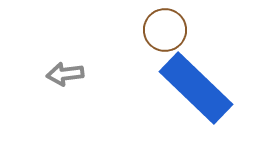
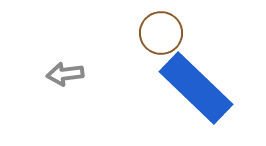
brown circle: moved 4 px left, 3 px down
